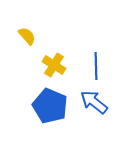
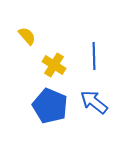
blue line: moved 2 px left, 10 px up
